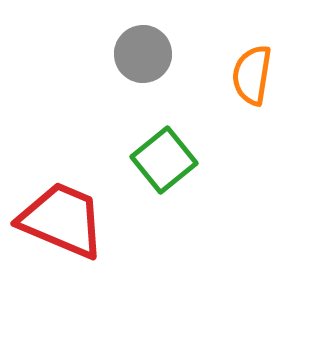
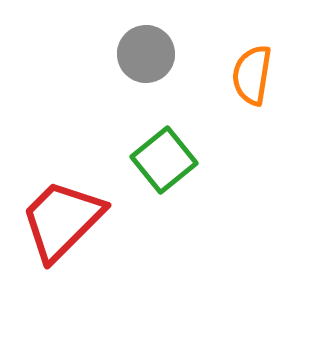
gray circle: moved 3 px right
red trapezoid: rotated 68 degrees counterclockwise
